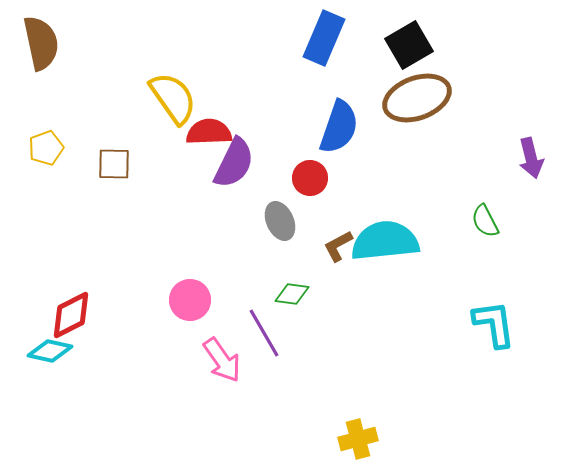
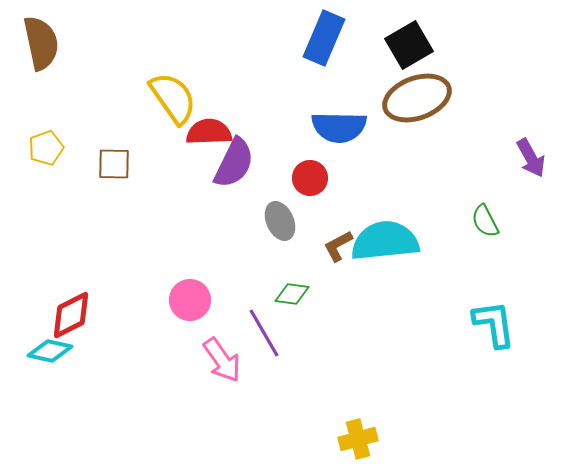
blue semicircle: rotated 72 degrees clockwise
purple arrow: rotated 15 degrees counterclockwise
